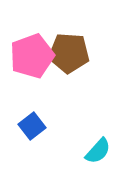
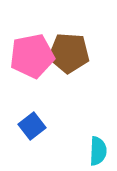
pink pentagon: rotated 9 degrees clockwise
cyan semicircle: rotated 40 degrees counterclockwise
